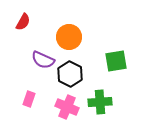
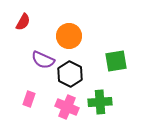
orange circle: moved 1 px up
